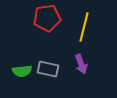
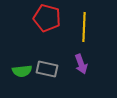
red pentagon: rotated 24 degrees clockwise
yellow line: rotated 12 degrees counterclockwise
gray rectangle: moved 1 px left
